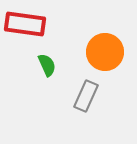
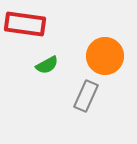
orange circle: moved 4 px down
green semicircle: rotated 85 degrees clockwise
